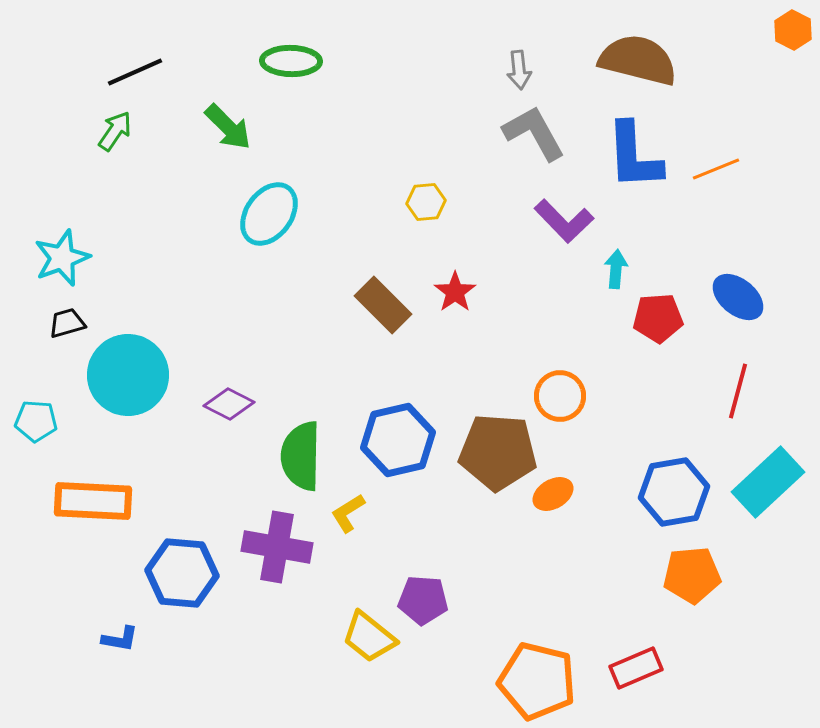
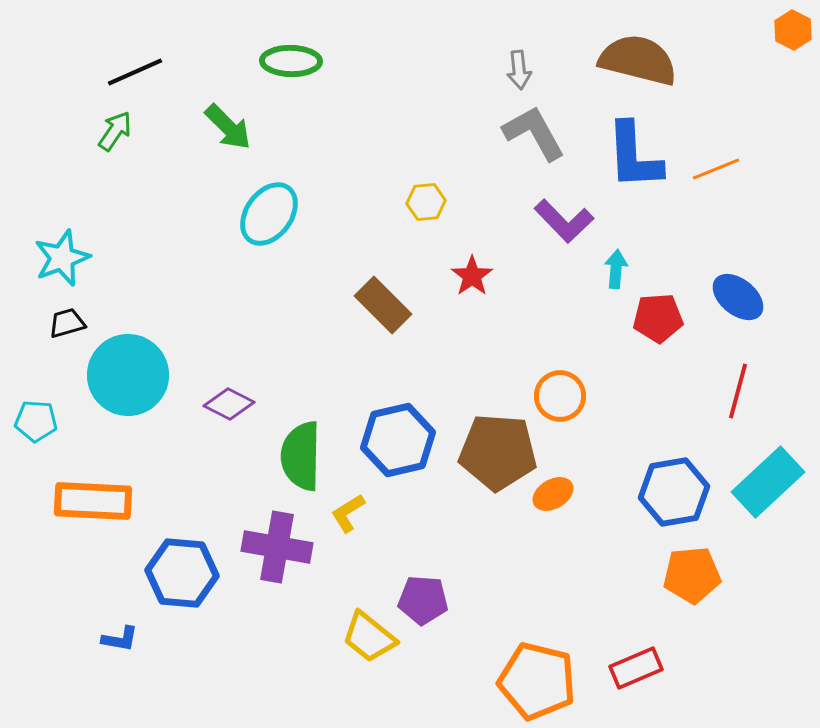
red star at (455, 292): moved 17 px right, 16 px up
